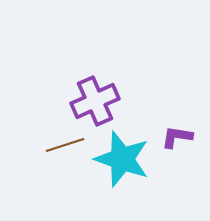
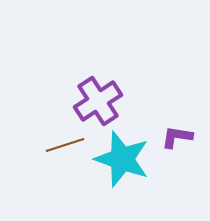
purple cross: moved 3 px right; rotated 9 degrees counterclockwise
